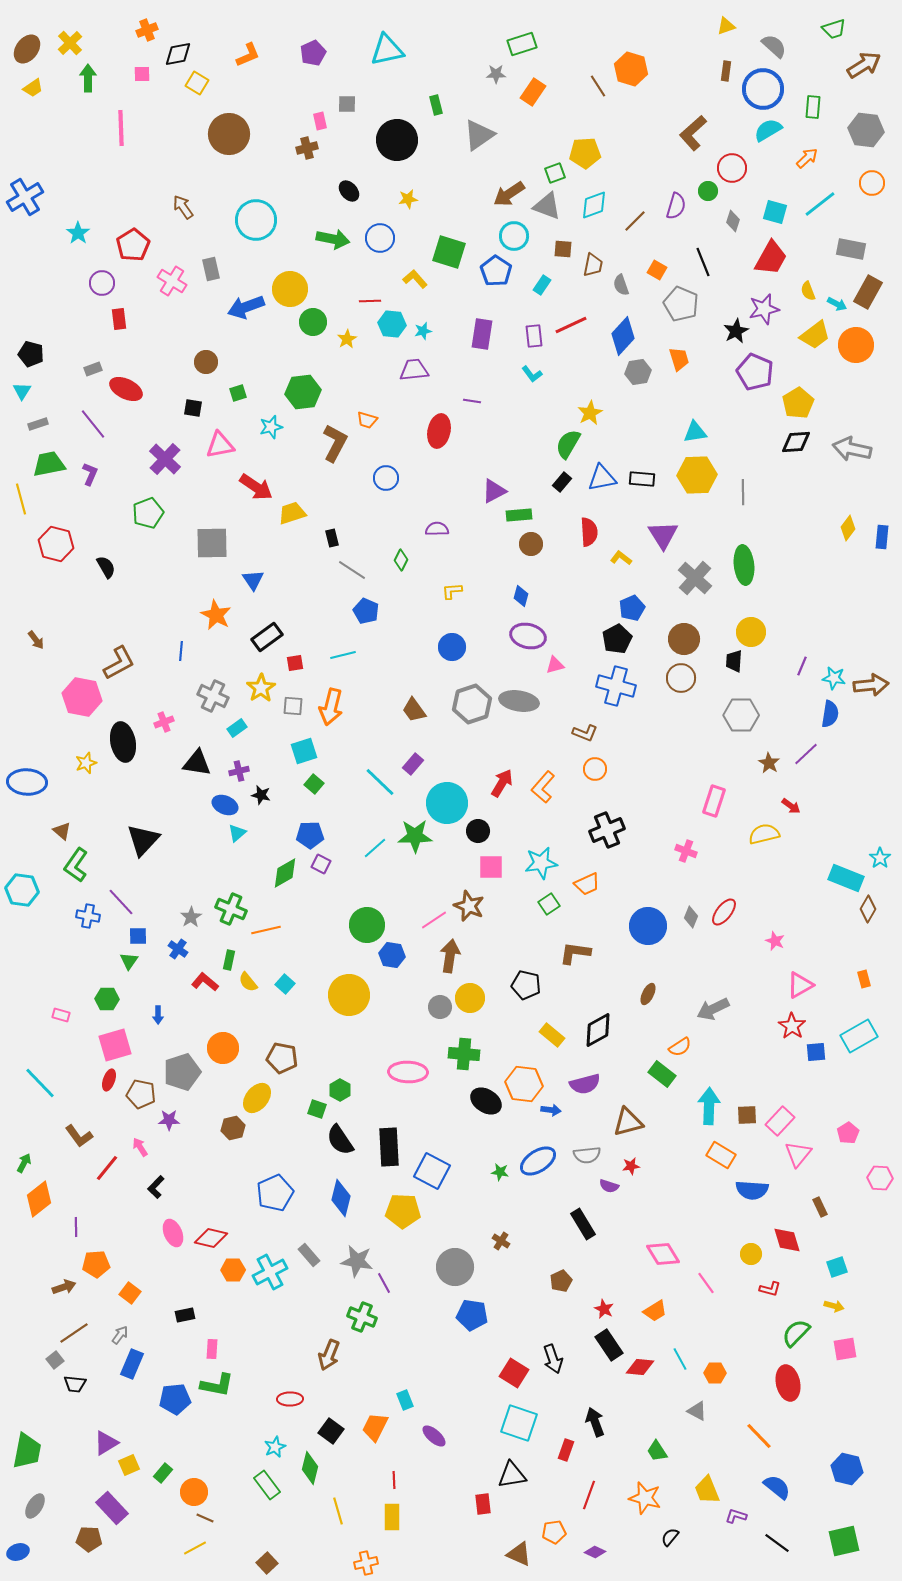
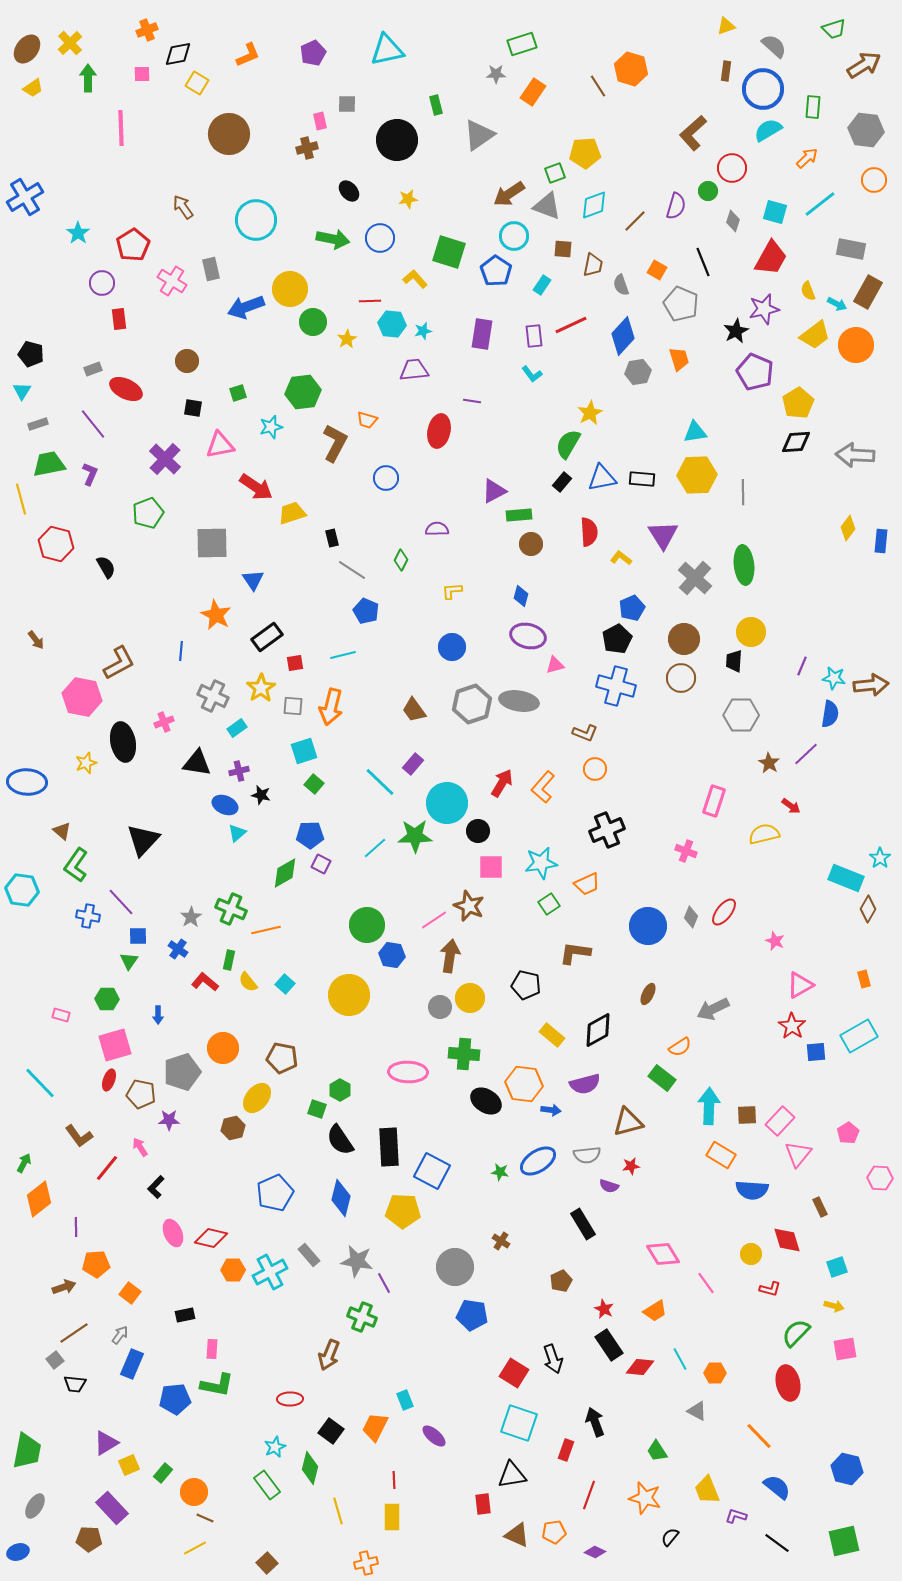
orange circle at (872, 183): moved 2 px right, 3 px up
brown circle at (206, 362): moved 19 px left, 1 px up
gray arrow at (852, 449): moved 3 px right, 6 px down; rotated 9 degrees counterclockwise
blue rectangle at (882, 537): moved 1 px left, 4 px down
green rectangle at (662, 1074): moved 4 px down
brown triangle at (519, 1554): moved 2 px left, 19 px up
